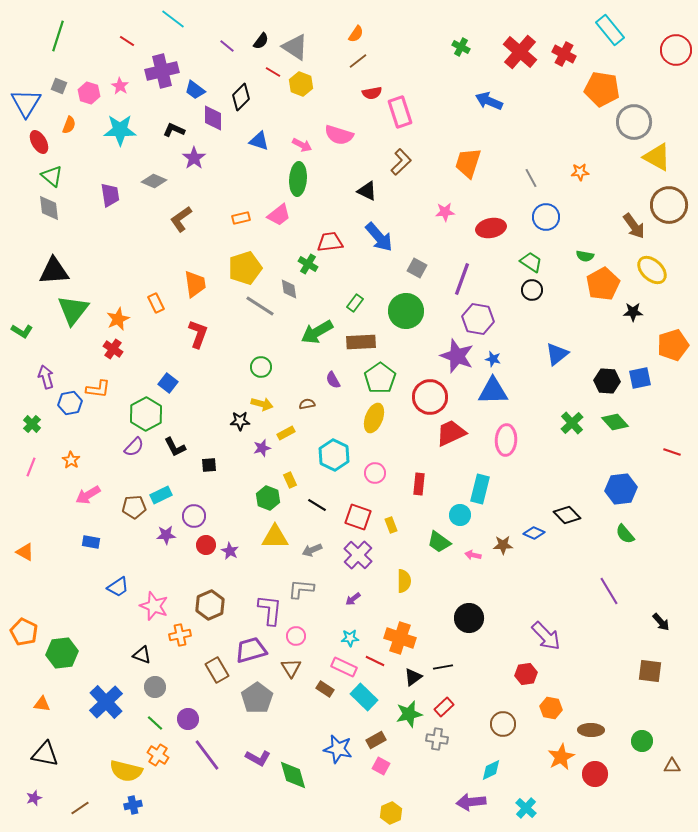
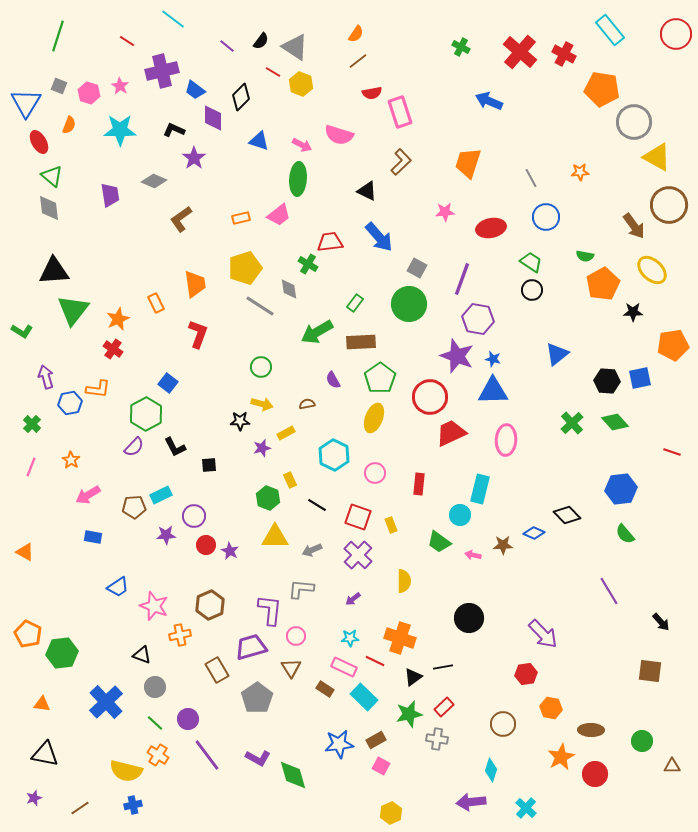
red circle at (676, 50): moved 16 px up
green circle at (406, 311): moved 3 px right, 7 px up
orange pentagon at (673, 345): rotated 8 degrees clockwise
blue rectangle at (91, 542): moved 2 px right, 5 px up
orange pentagon at (24, 632): moved 4 px right, 2 px down
purple arrow at (546, 636): moved 3 px left, 2 px up
purple trapezoid at (251, 650): moved 3 px up
blue star at (338, 749): moved 1 px right, 5 px up; rotated 20 degrees counterclockwise
cyan diamond at (491, 770): rotated 45 degrees counterclockwise
